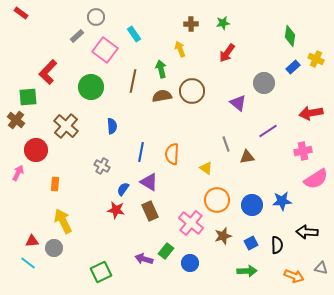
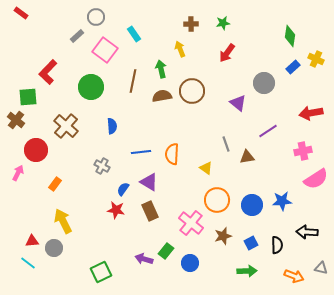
blue line at (141, 152): rotated 72 degrees clockwise
orange rectangle at (55, 184): rotated 32 degrees clockwise
